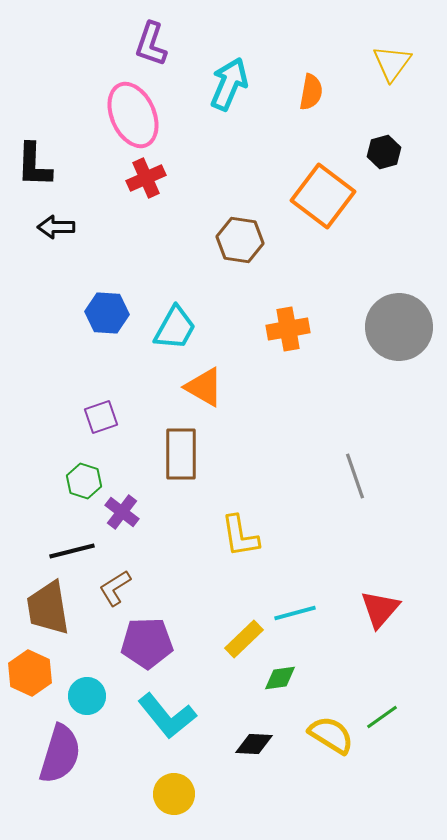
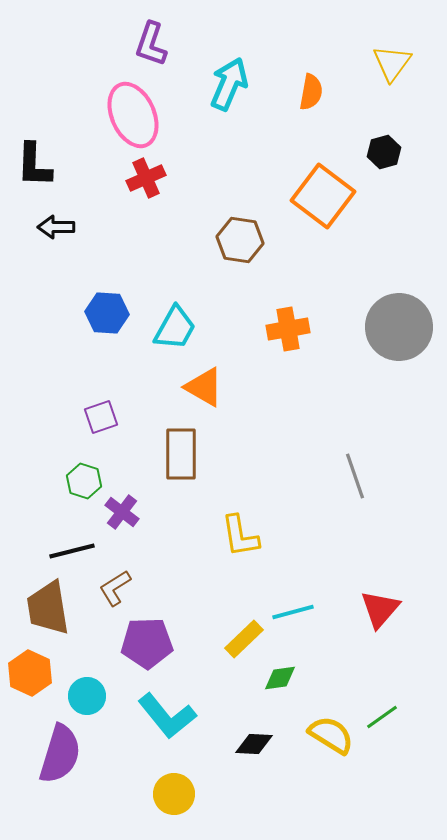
cyan line: moved 2 px left, 1 px up
